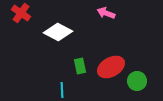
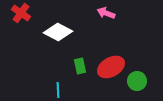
cyan line: moved 4 px left
